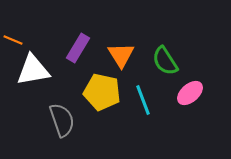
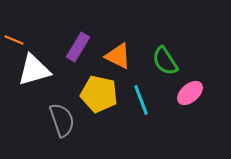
orange line: moved 1 px right
purple rectangle: moved 1 px up
orange triangle: moved 3 px left, 1 px down; rotated 32 degrees counterclockwise
white triangle: moved 1 px right; rotated 6 degrees counterclockwise
yellow pentagon: moved 3 px left, 2 px down
cyan line: moved 2 px left
